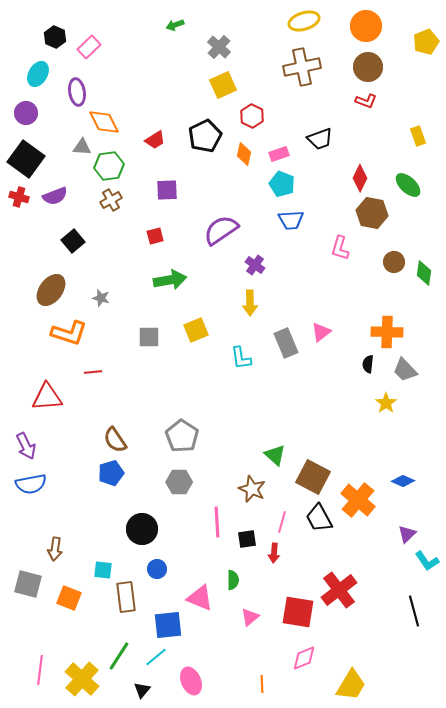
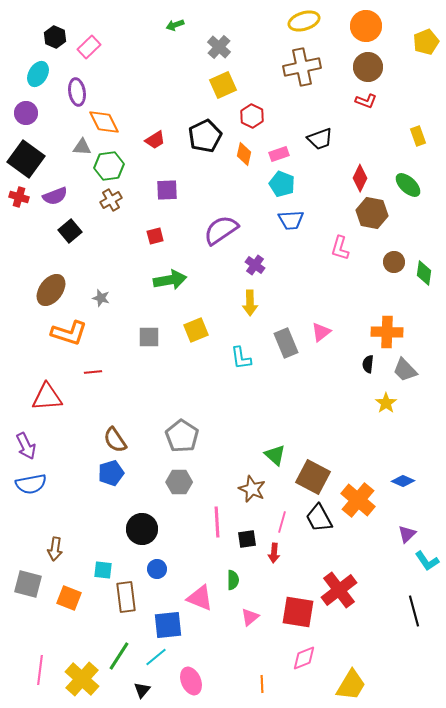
black square at (73, 241): moved 3 px left, 10 px up
